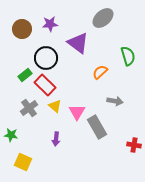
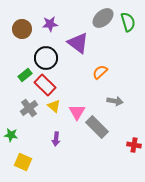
green semicircle: moved 34 px up
yellow triangle: moved 1 px left
gray rectangle: rotated 15 degrees counterclockwise
